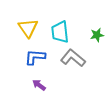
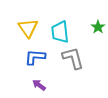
green star: moved 1 px right, 8 px up; rotated 24 degrees counterclockwise
gray L-shape: rotated 35 degrees clockwise
